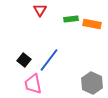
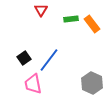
red triangle: moved 1 px right
orange rectangle: rotated 42 degrees clockwise
black square: moved 2 px up; rotated 16 degrees clockwise
